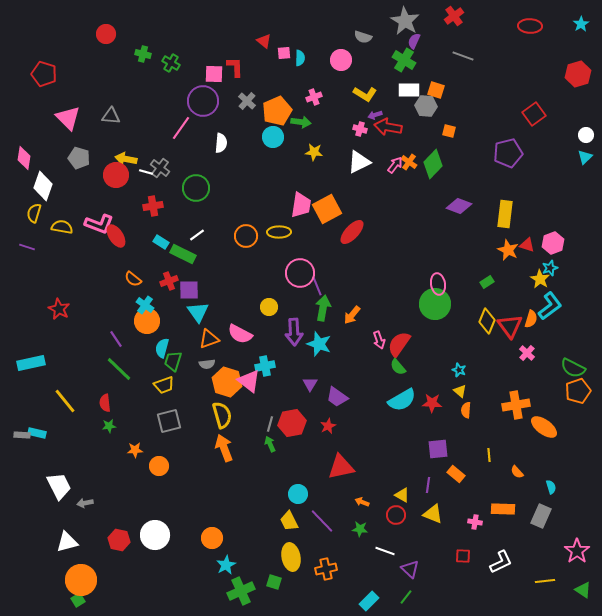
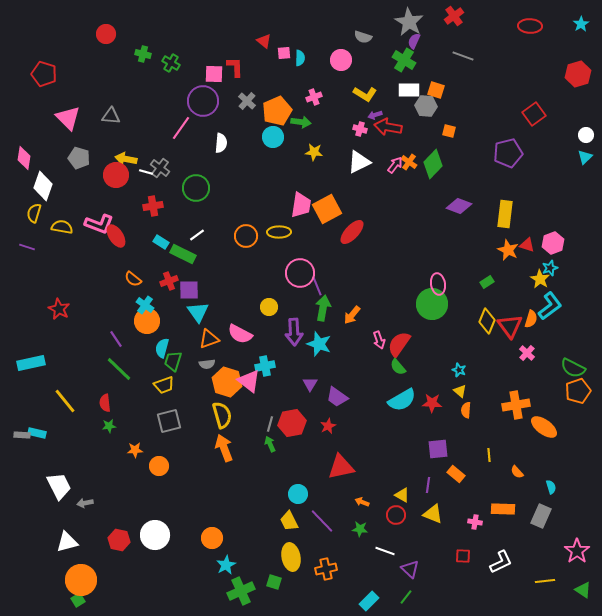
gray star at (405, 21): moved 4 px right, 1 px down
green circle at (435, 304): moved 3 px left
